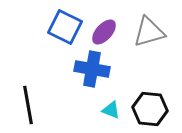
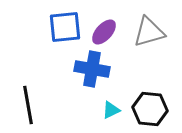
blue square: rotated 32 degrees counterclockwise
cyan triangle: rotated 48 degrees counterclockwise
